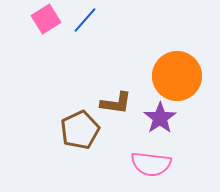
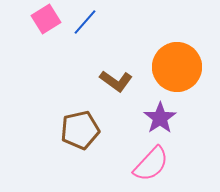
blue line: moved 2 px down
orange circle: moved 9 px up
brown L-shape: moved 22 px up; rotated 28 degrees clockwise
brown pentagon: rotated 12 degrees clockwise
pink semicircle: rotated 54 degrees counterclockwise
